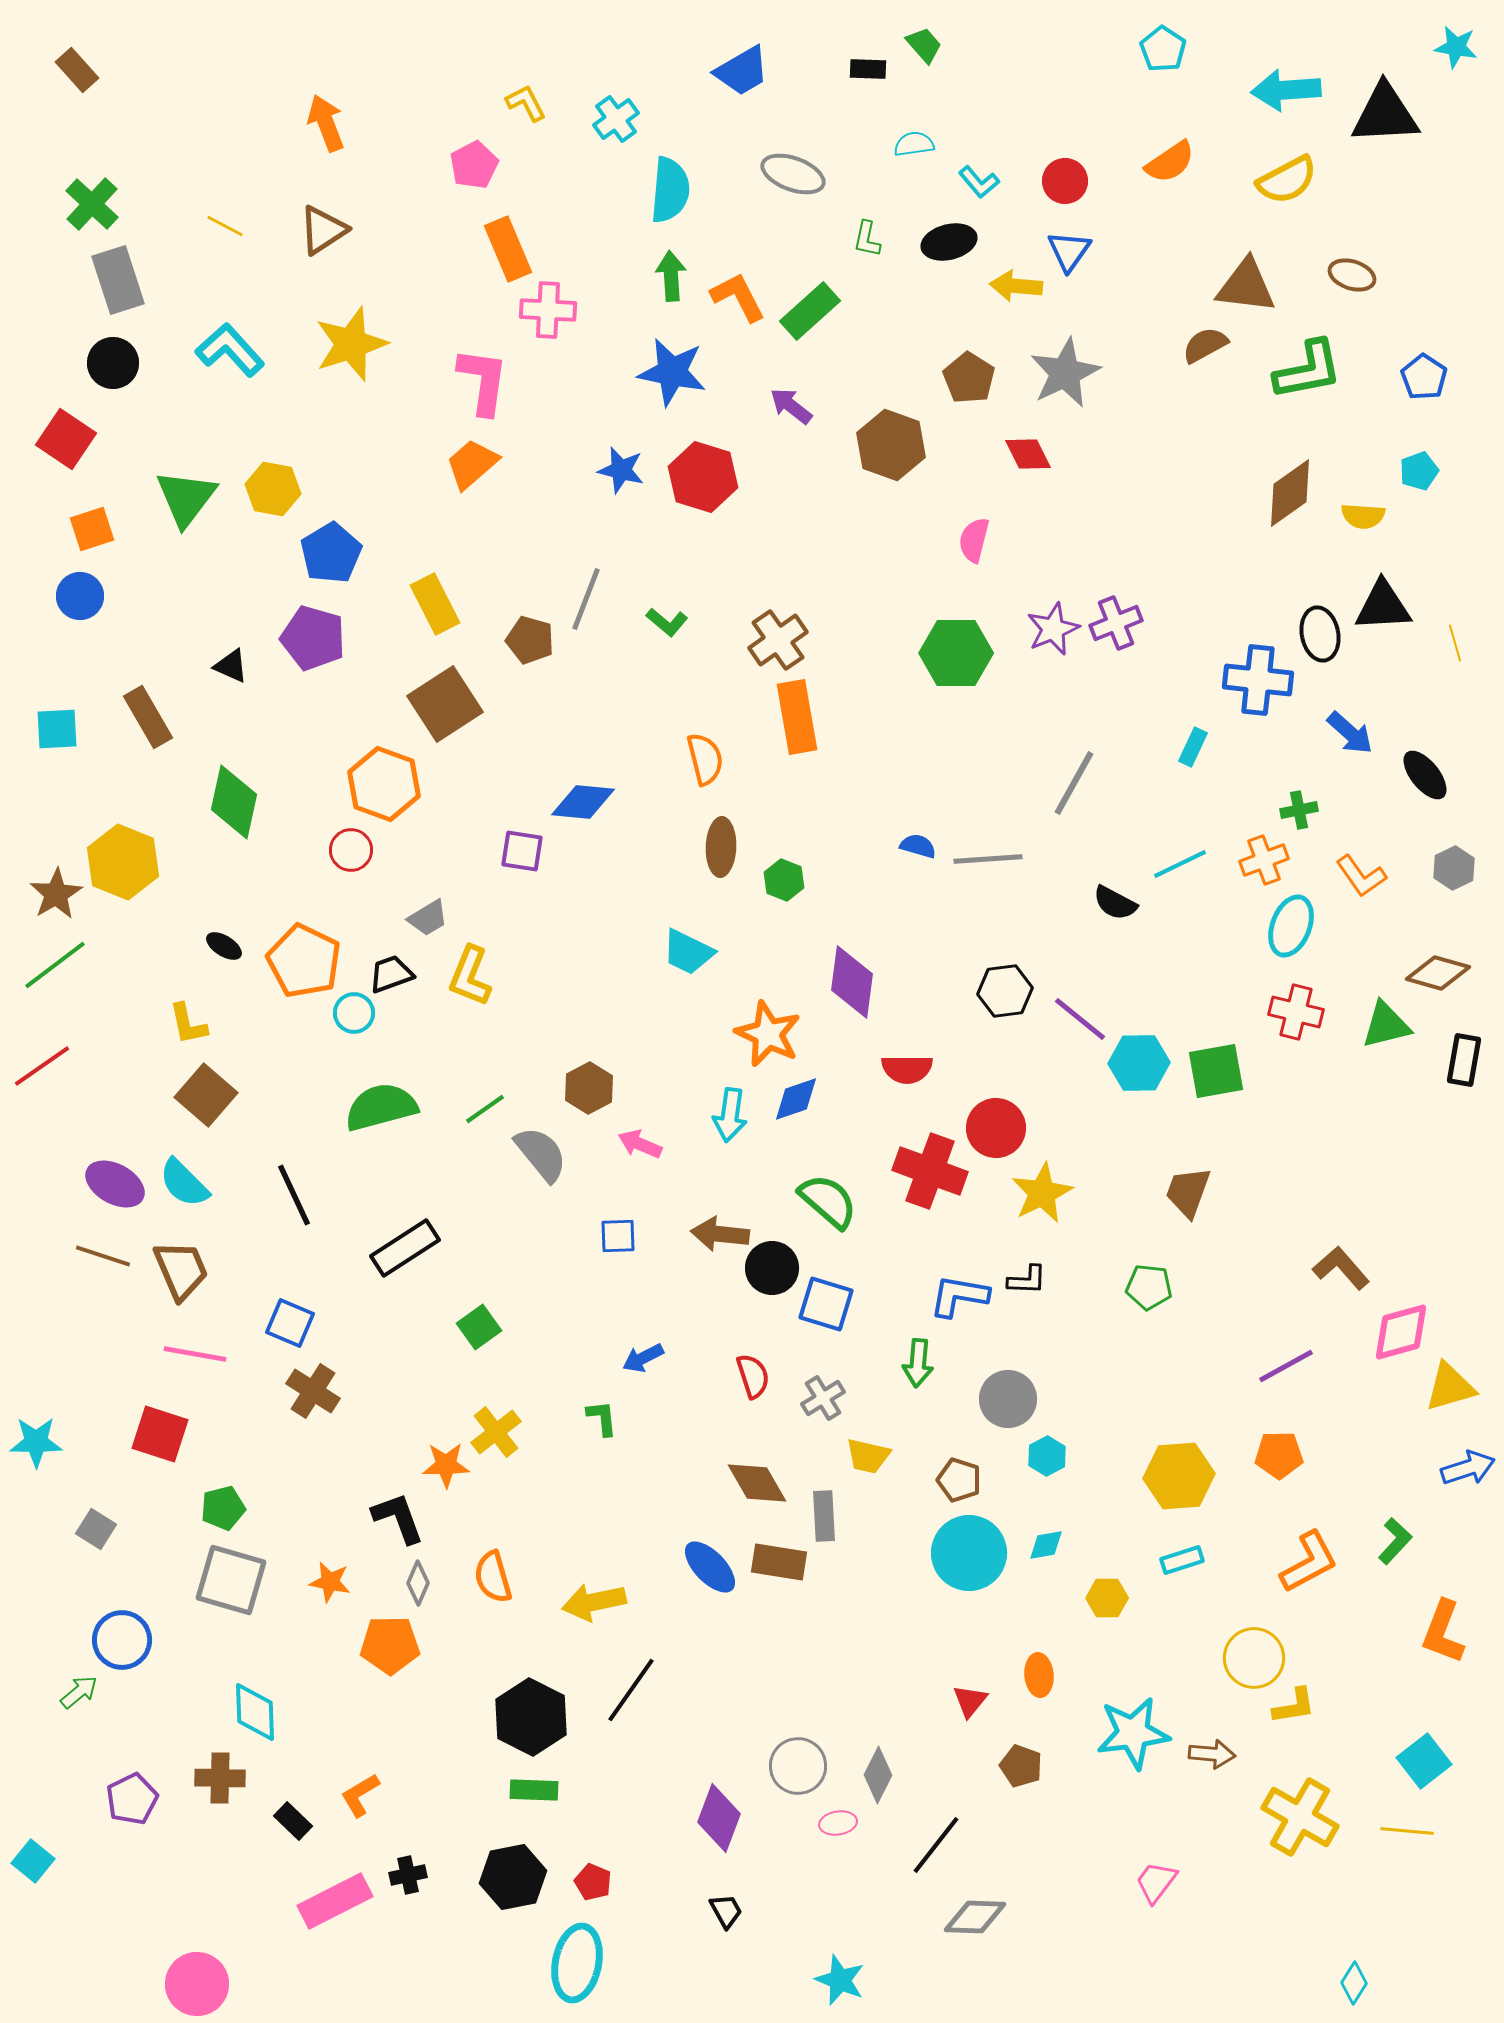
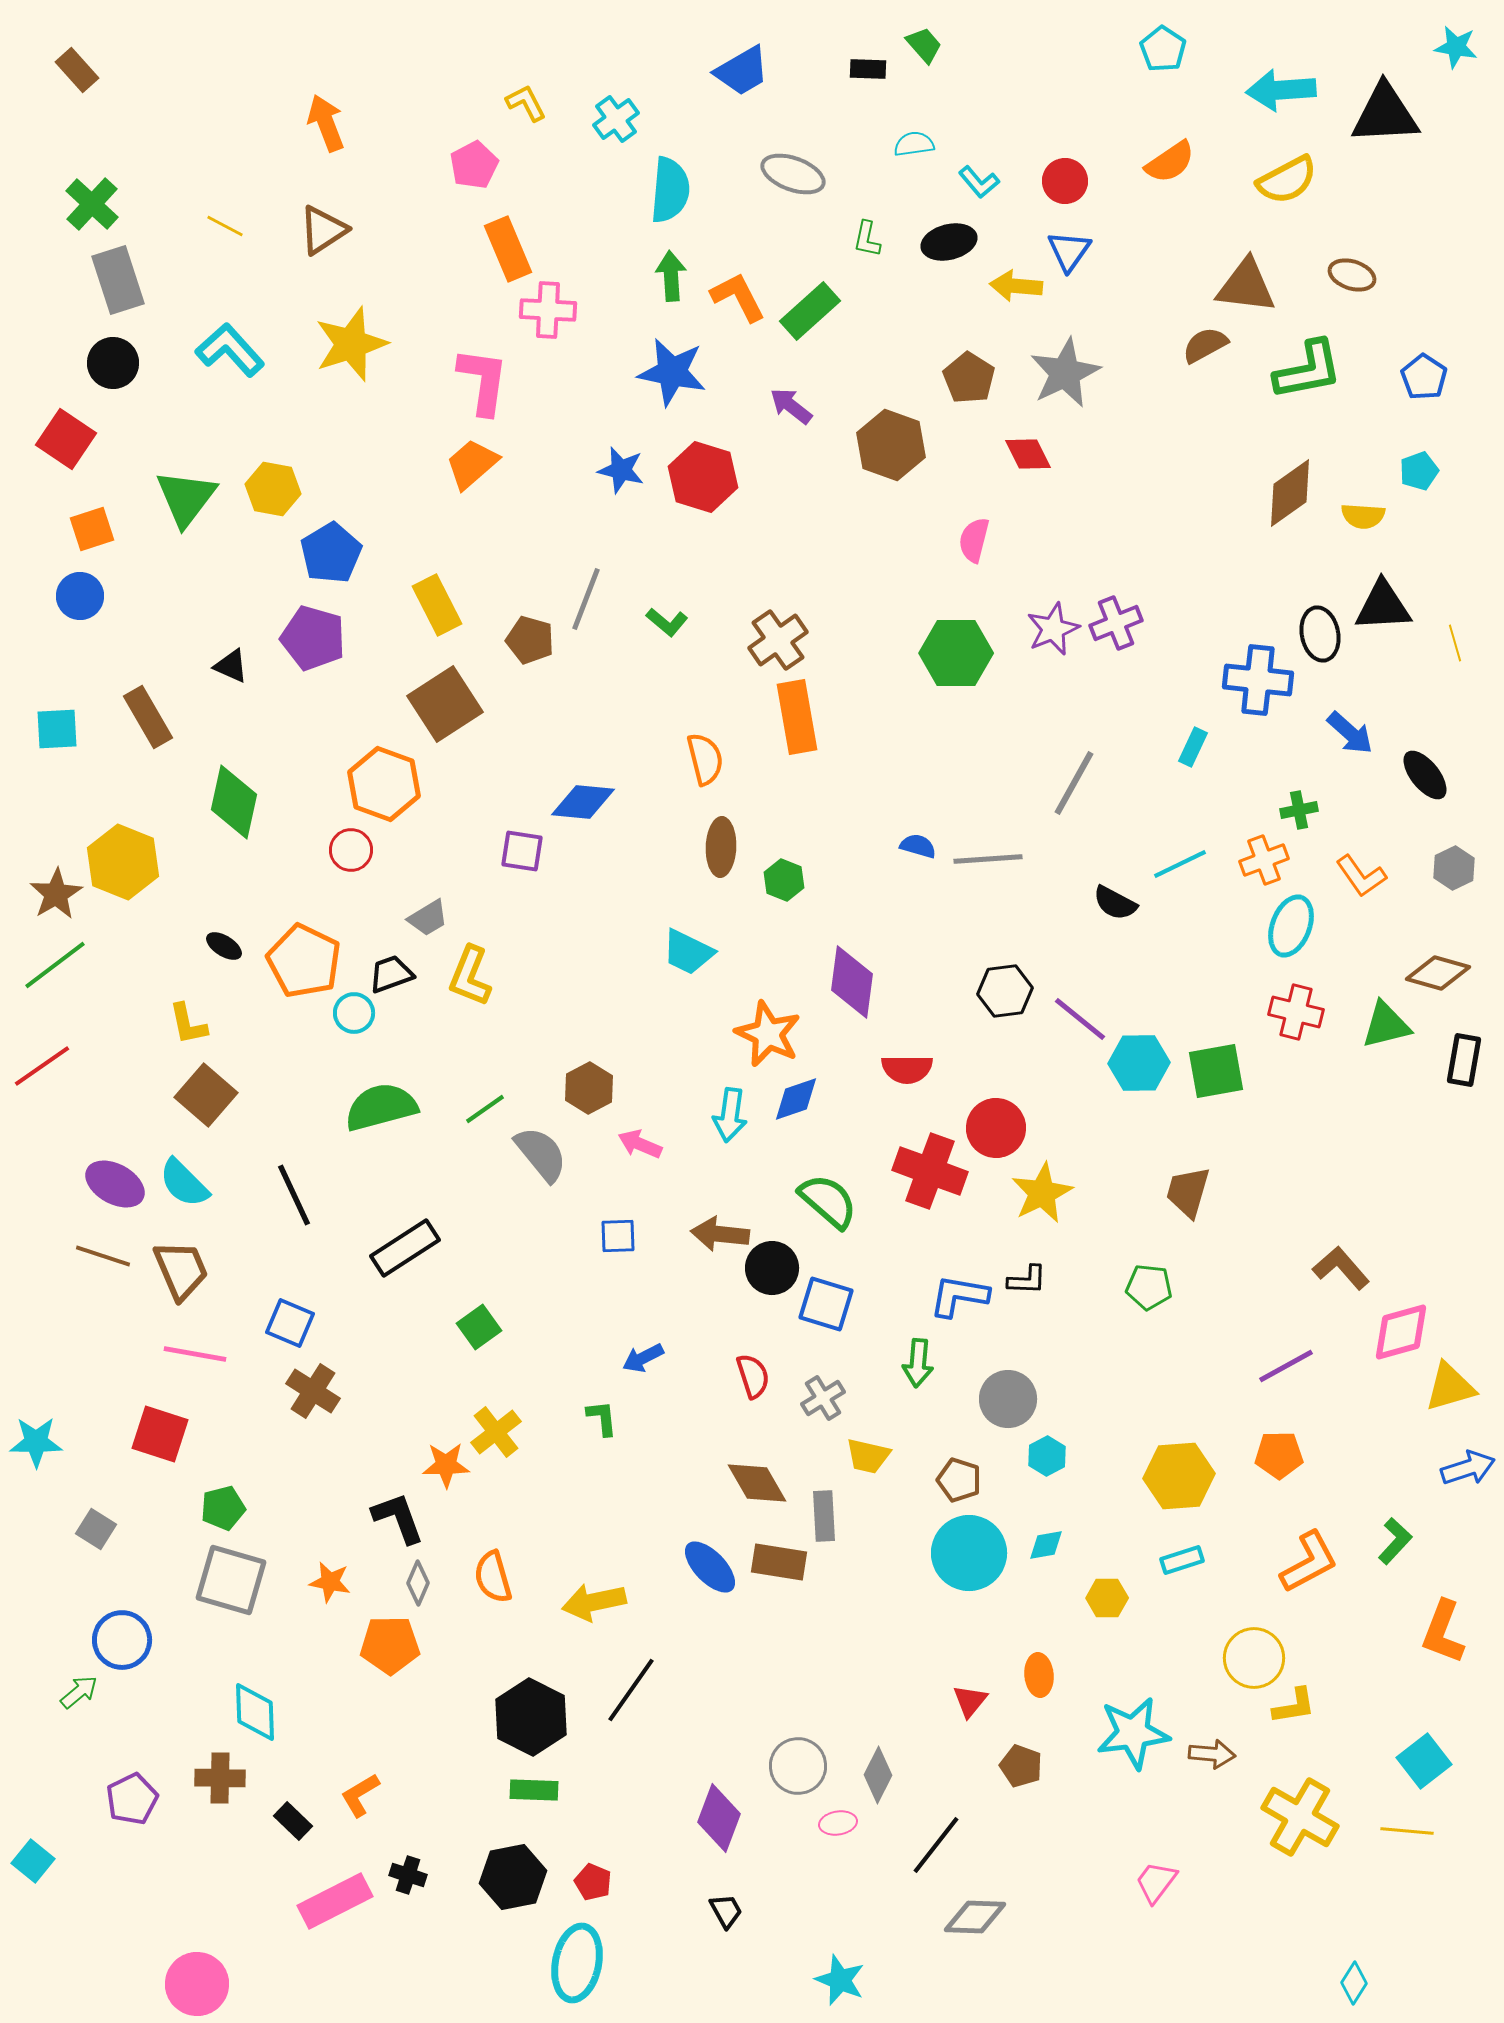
cyan arrow at (1286, 90): moved 5 px left
yellow rectangle at (435, 604): moved 2 px right, 1 px down
brown trapezoid at (1188, 1192): rotated 4 degrees counterclockwise
black cross at (408, 1875): rotated 30 degrees clockwise
